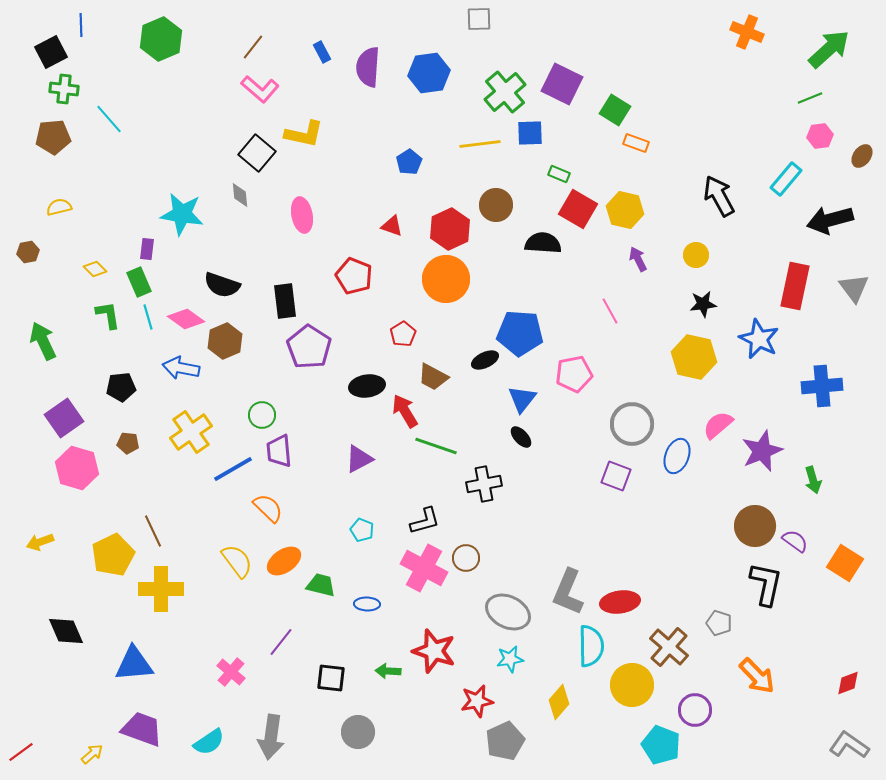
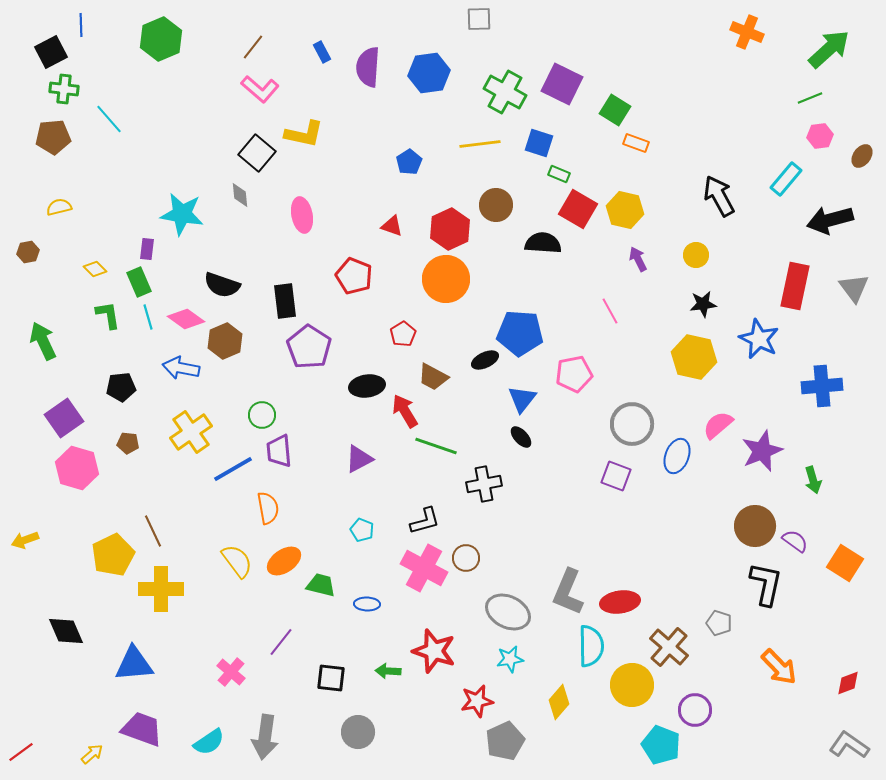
green cross at (505, 92): rotated 21 degrees counterclockwise
blue square at (530, 133): moved 9 px right, 10 px down; rotated 20 degrees clockwise
orange semicircle at (268, 508): rotated 36 degrees clockwise
yellow arrow at (40, 542): moved 15 px left, 2 px up
orange arrow at (757, 676): moved 22 px right, 9 px up
gray arrow at (271, 737): moved 6 px left
